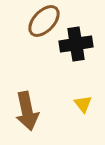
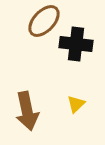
black cross: rotated 16 degrees clockwise
yellow triangle: moved 7 px left; rotated 24 degrees clockwise
